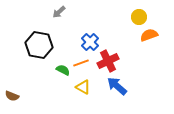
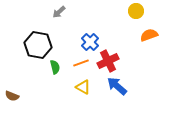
yellow circle: moved 3 px left, 6 px up
black hexagon: moved 1 px left
green semicircle: moved 8 px left, 3 px up; rotated 48 degrees clockwise
